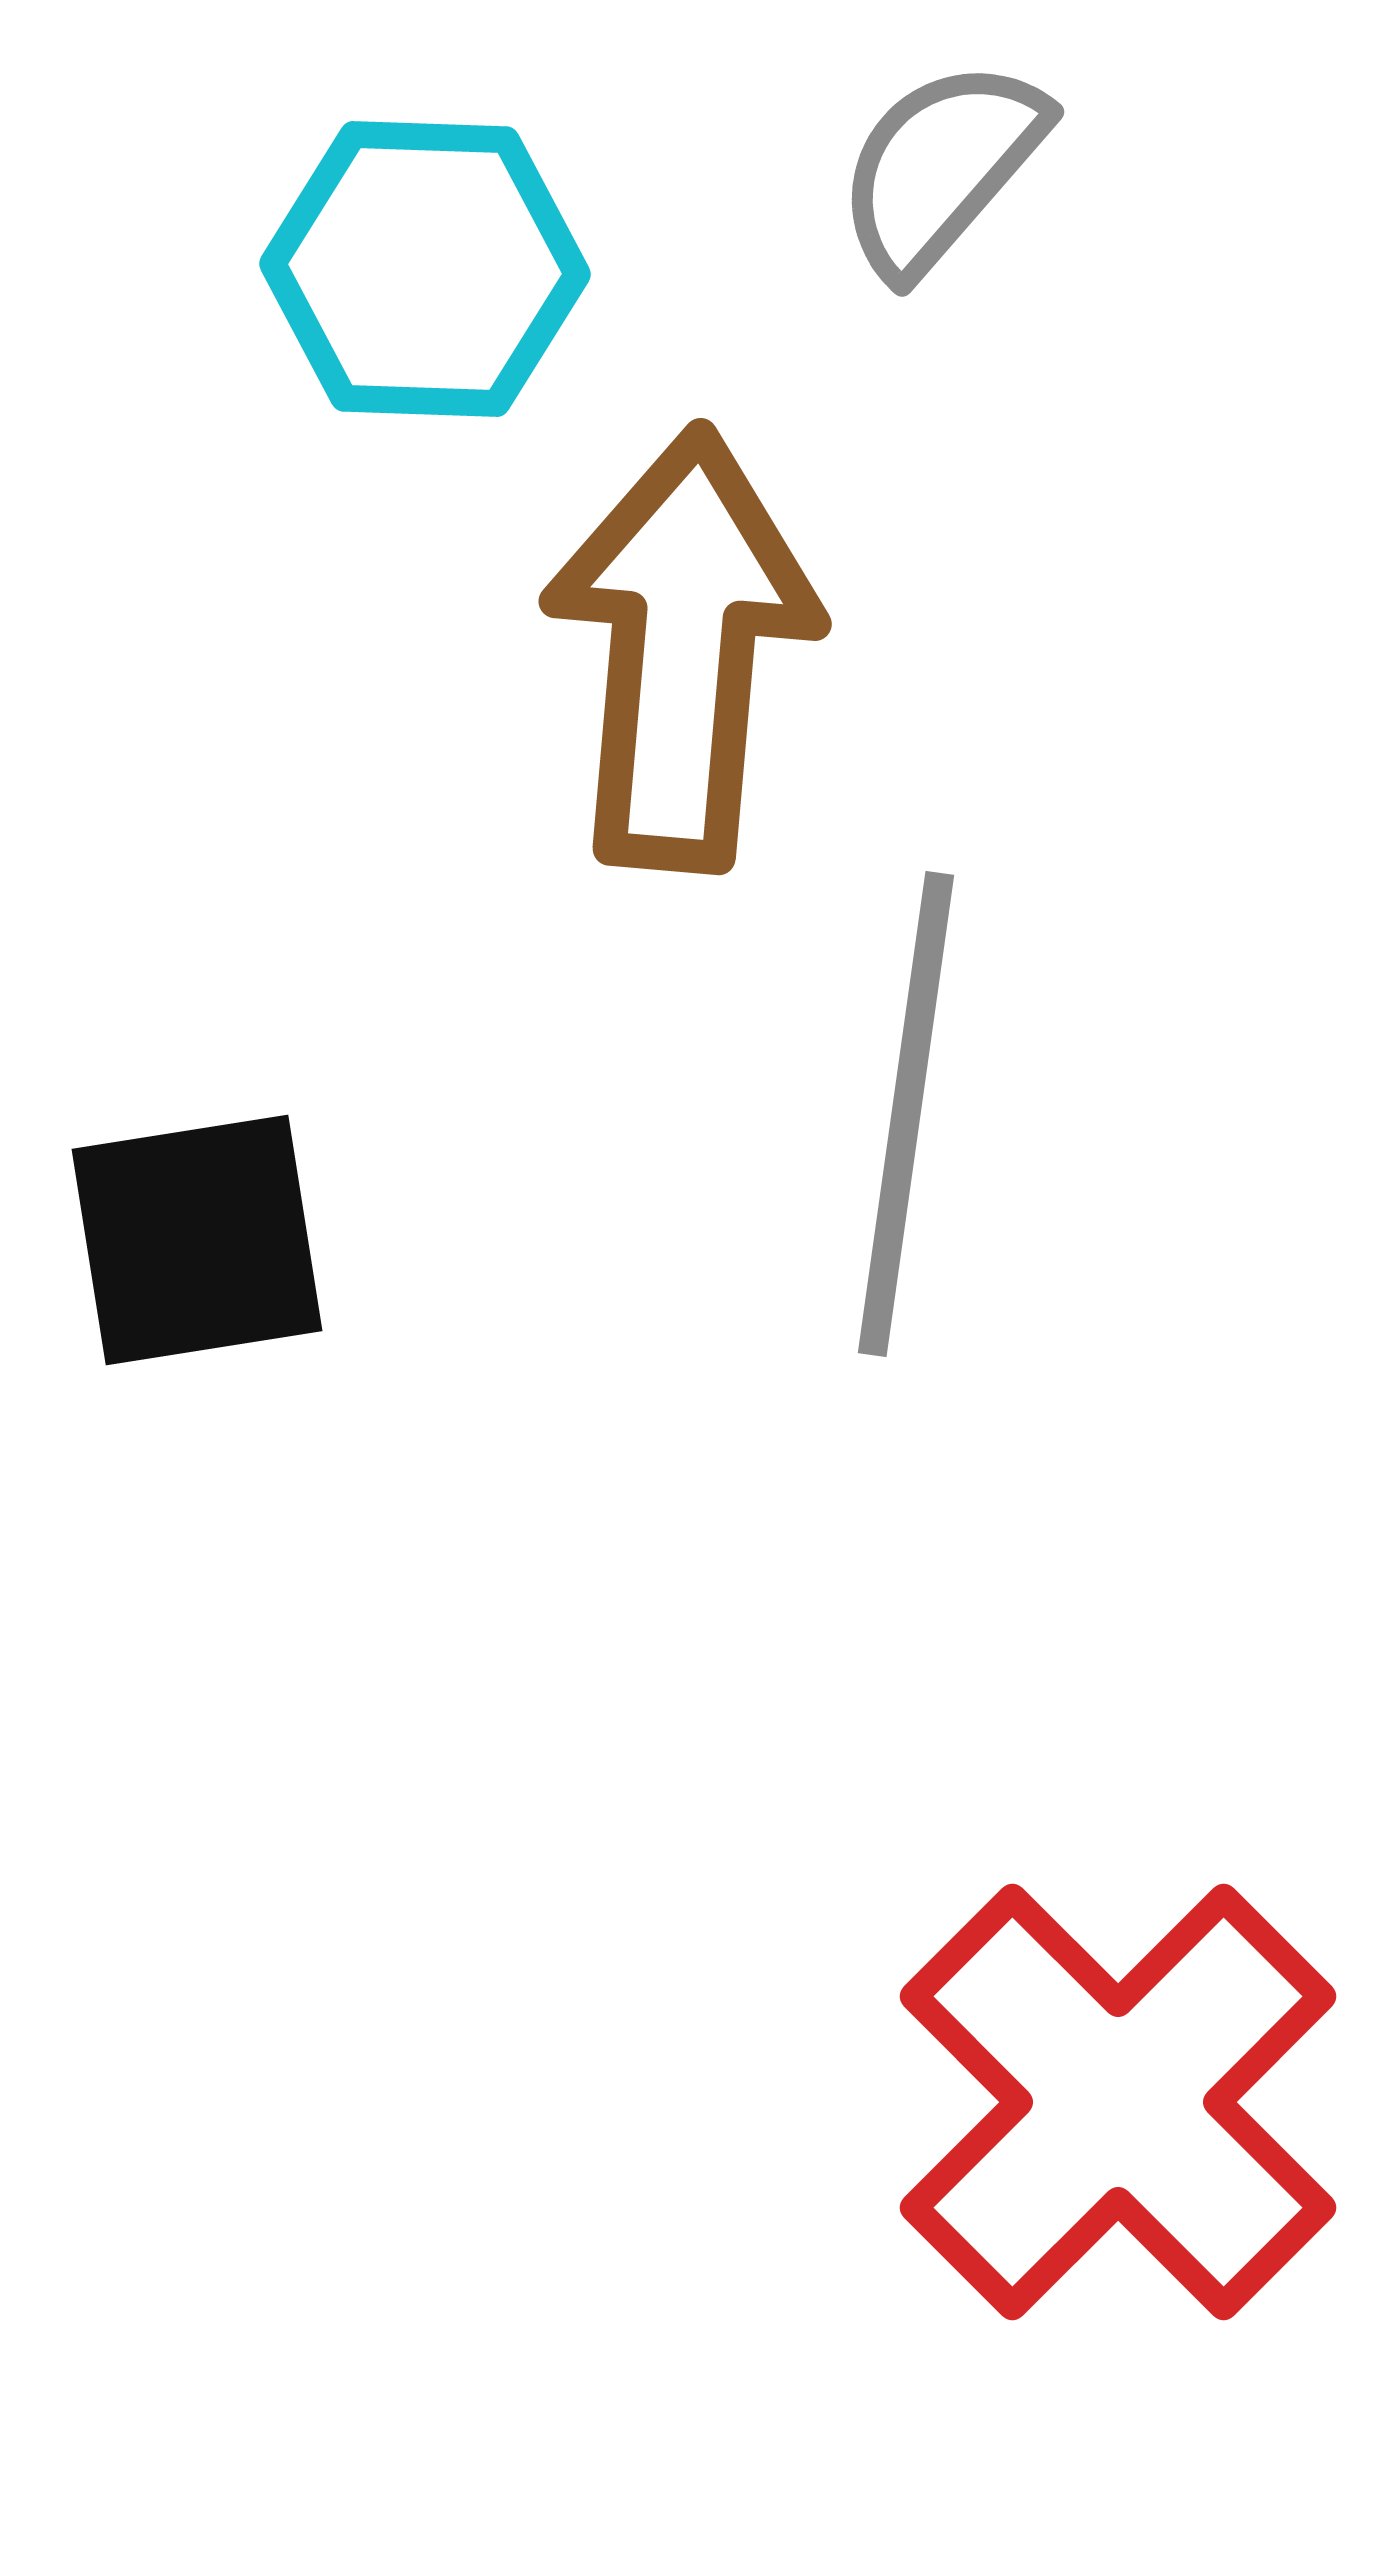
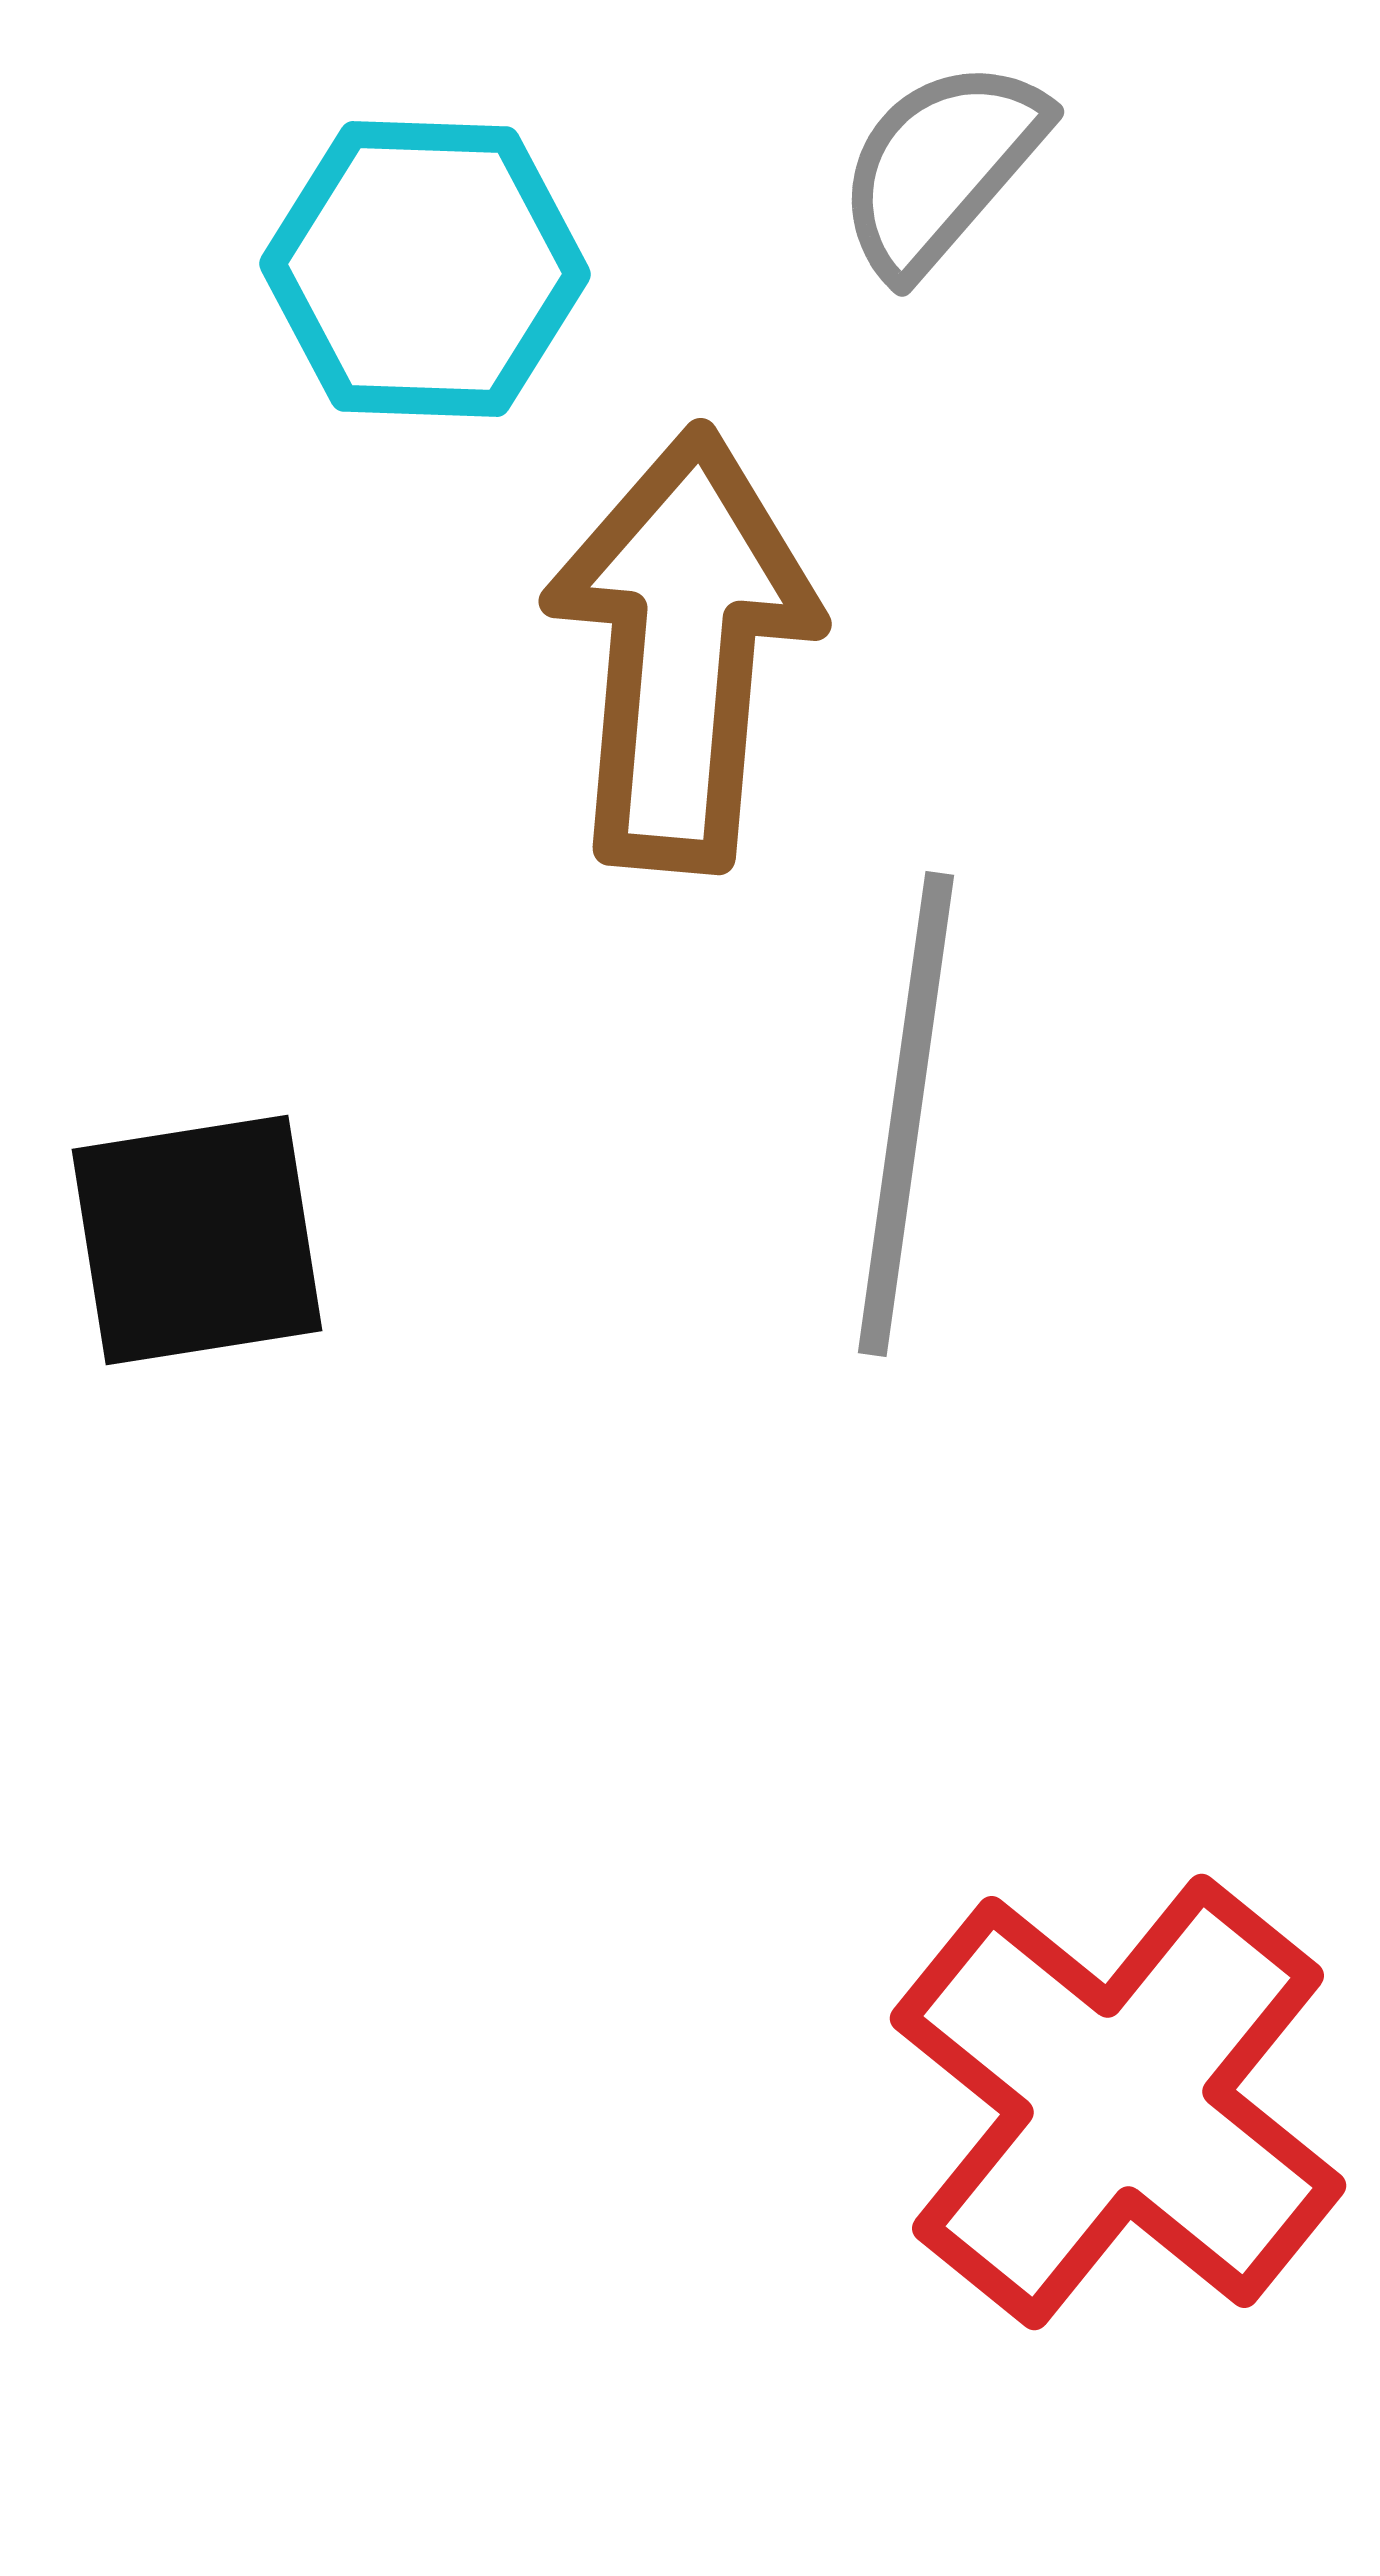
red cross: rotated 6 degrees counterclockwise
